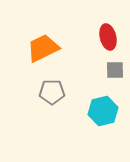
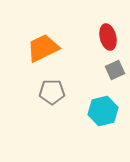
gray square: rotated 24 degrees counterclockwise
